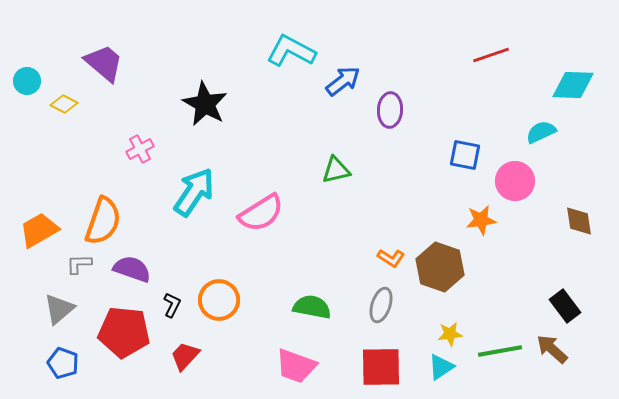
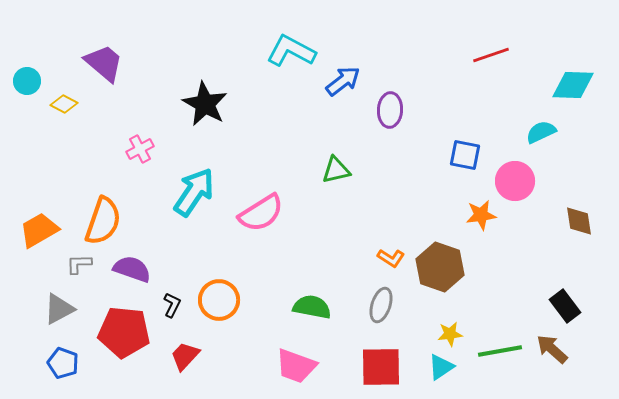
orange star: moved 5 px up
gray triangle: rotated 12 degrees clockwise
